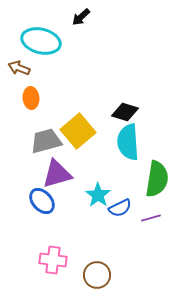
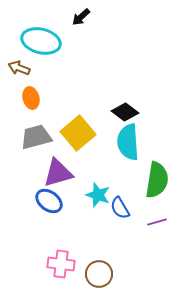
orange ellipse: rotated 10 degrees counterclockwise
black diamond: rotated 20 degrees clockwise
yellow square: moved 2 px down
gray trapezoid: moved 10 px left, 4 px up
purple triangle: moved 1 px right, 1 px up
green semicircle: moved 1 px down
cyan star: rotated 15 degrees counterclockwise
blue ellipse: moved 7 px right; rotated 12 degrees counterclockwise
blue semicircle: rotated 85 degrees clockwise
purple line: moved 6 px right, 4 px down
pink cross: moved 8 px right, 4 px down
brown circle: moved 2 px right, 1 px up
